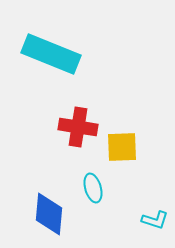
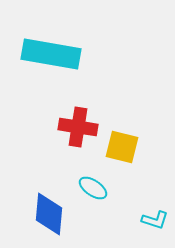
cyan rectangle: rotated 12 degrees counterclockwise
yellow square: rotated 16 degrees clockwise
cyan ellipse: rotated 40 degrees counterclockwise
